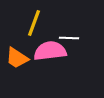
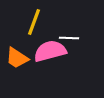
yellow line: moved 1 px up
pink semicircle: rotated 8 degrees counterclockwise
